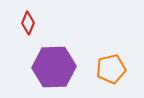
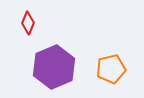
purple hexagon: rotated 21 degrees counterclockwise
